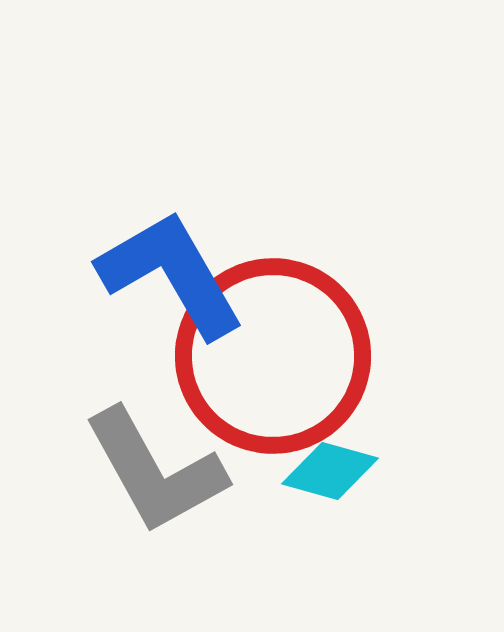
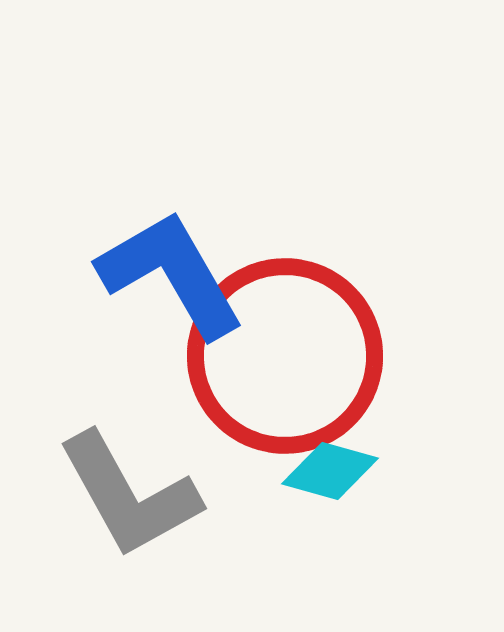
red circle: moved 12 px right
gray L-shape: moved 26 px left, 24 px down
